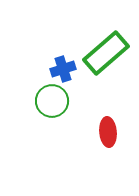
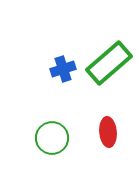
green rectangle: moved 3 px right, 10 px down
green circle: moved 37 px down
